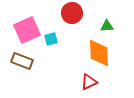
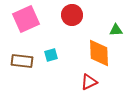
red circle: moved 2 px down
green triangle: moved 9 px right, 4 px down
pink square: moved 1 px left, 11 px up
cyan square: moved 16 px down
brown rectangle: rotated 15 degrees counterclockwise
